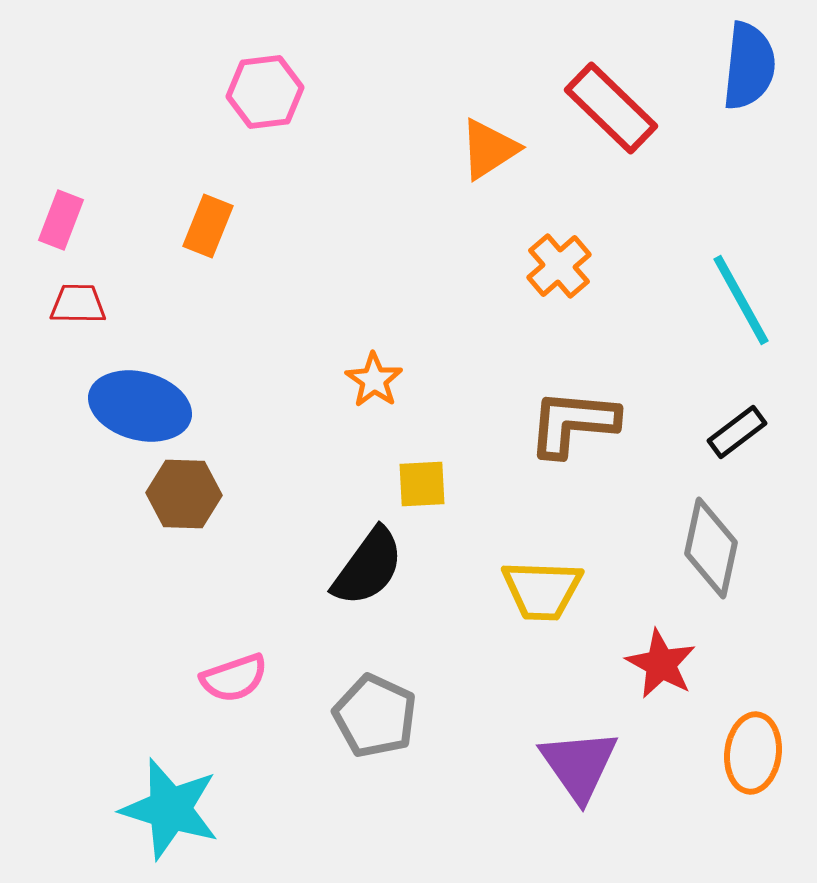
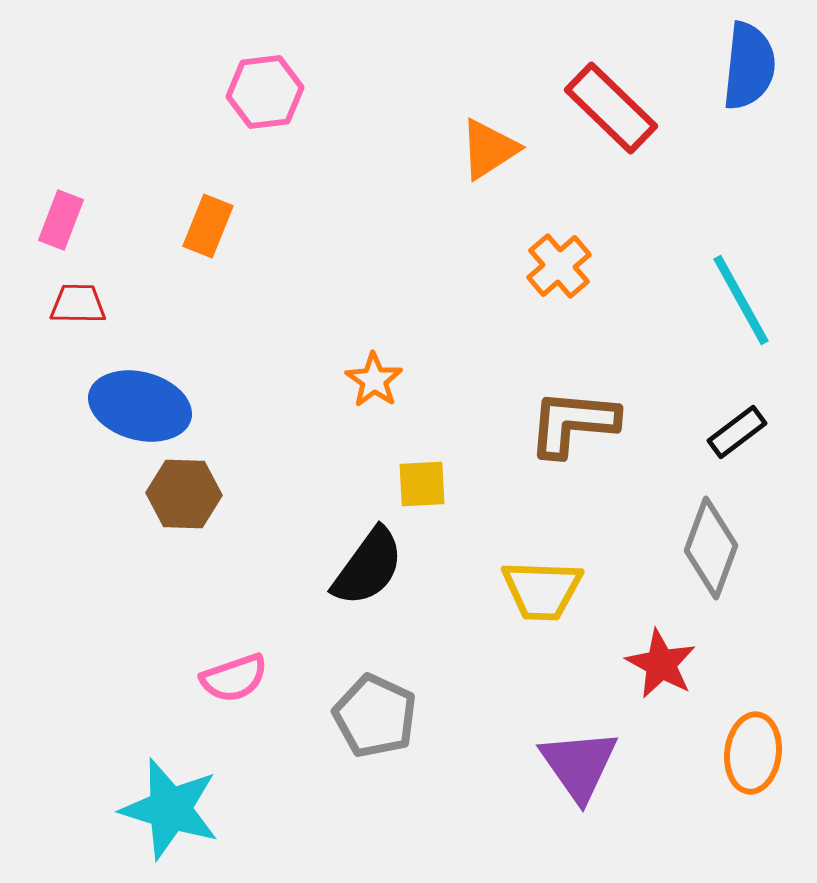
gray diamond: rotated 8 degrees clockwise
